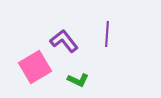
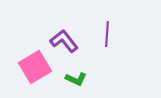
green L-shape: moved 2 px left, 1 px up
